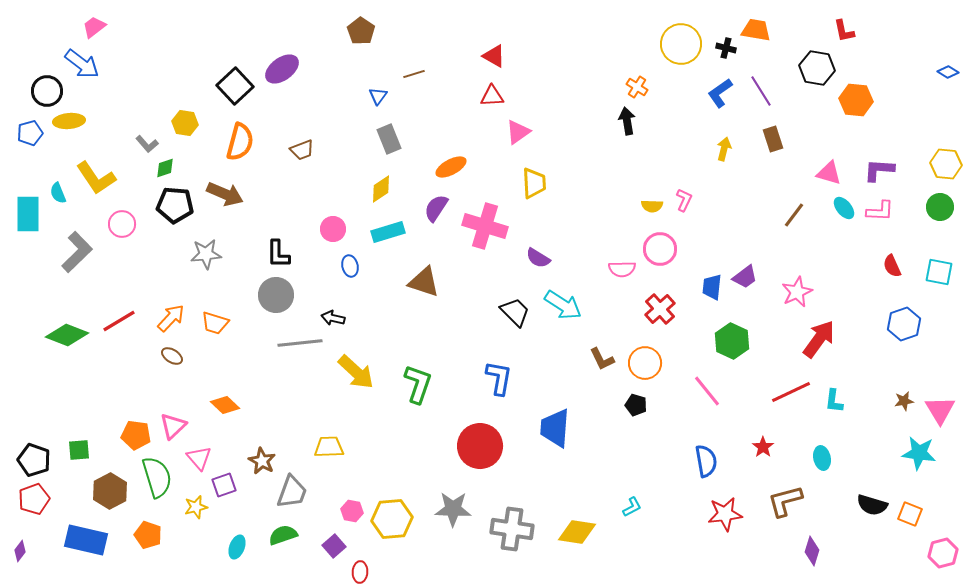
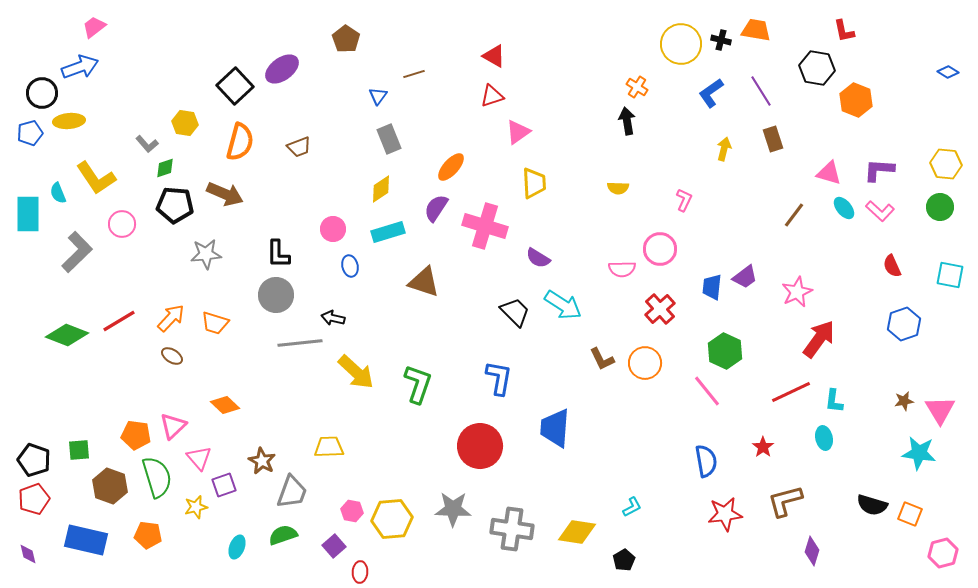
brown pentagon at (361, 31): moved 15 px left, 8 px down
black cross at (726, 48): moved 5 px left, 8 px up
blue arrow at (82, 64): moved 2 px left, 3 px down; rotated 57 degrees counterclockwise
black circle at (47, 91): moved 5 px left, 2 px down
blue L-shape at (720, 93): moved 9 px left
red triangle at (492, 96): rotated 15 degrees counterclockwise
orange hexagon at (856, 100): rotated 16 degrees clockwise
brown trapezoid at (302, 150): moved 3 px left, 3 px up
orange ellipse at (451, 167): rotated 20 degrees counterclockwise
yellow semicircle at (652, 206): moved 34 px left, 18 px up
pink L-shape at (880, 211): rotated 40 degrees clockwise
cyan square at (939, 272): moved 11 px right, 3 px down
green hexagon at (732, 341): moved 7 px left, 10 px down
black pentagon at (636, 405): moved 12 px left, 155 px down; rotated 25 degrees clockwise
cyan ellipse at (822, 458): moved 2 px right, 20 px up
brown hexagon at (110, 491): moved 5 px up; rotated 12 degrees counterclockwise
orange pentagon at (148, 535): rotated 12 degrees counterclockwise
purple diamond at (20, 551): moved 8 px right, 3 px down; rotated 50 degrees counterclockwise
